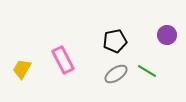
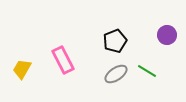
black pentagon: rotated 10 degrees counterclockwise
